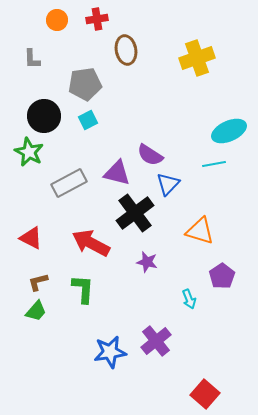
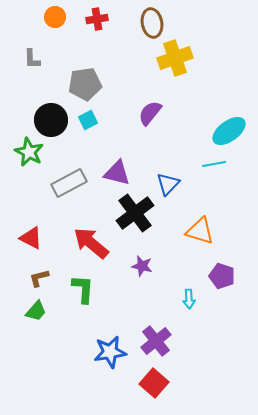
orange circle: moved 2 px left, 3 px up
brown ellipse: moved 26 px right, 27 px up
yellow cross: moved 22 px left
black circle: moved 7 px right, 4 px down
cyan ellipse: rotated 12 degrees counterclockwise
purple semicircle: moved 42 px up; rotated 96 degrees clockwise
red arrow: rotated 12 degrees clockwise
purple star: moved 5 px left, 4 px down
purple pentagon: rotated 20 degrees counterclockwise
brown L-shape: moved 1 px right, 4 px up
cyan arrow: rotated 18 degrees clockwise
red square: moved 51 px left, 11 px up
